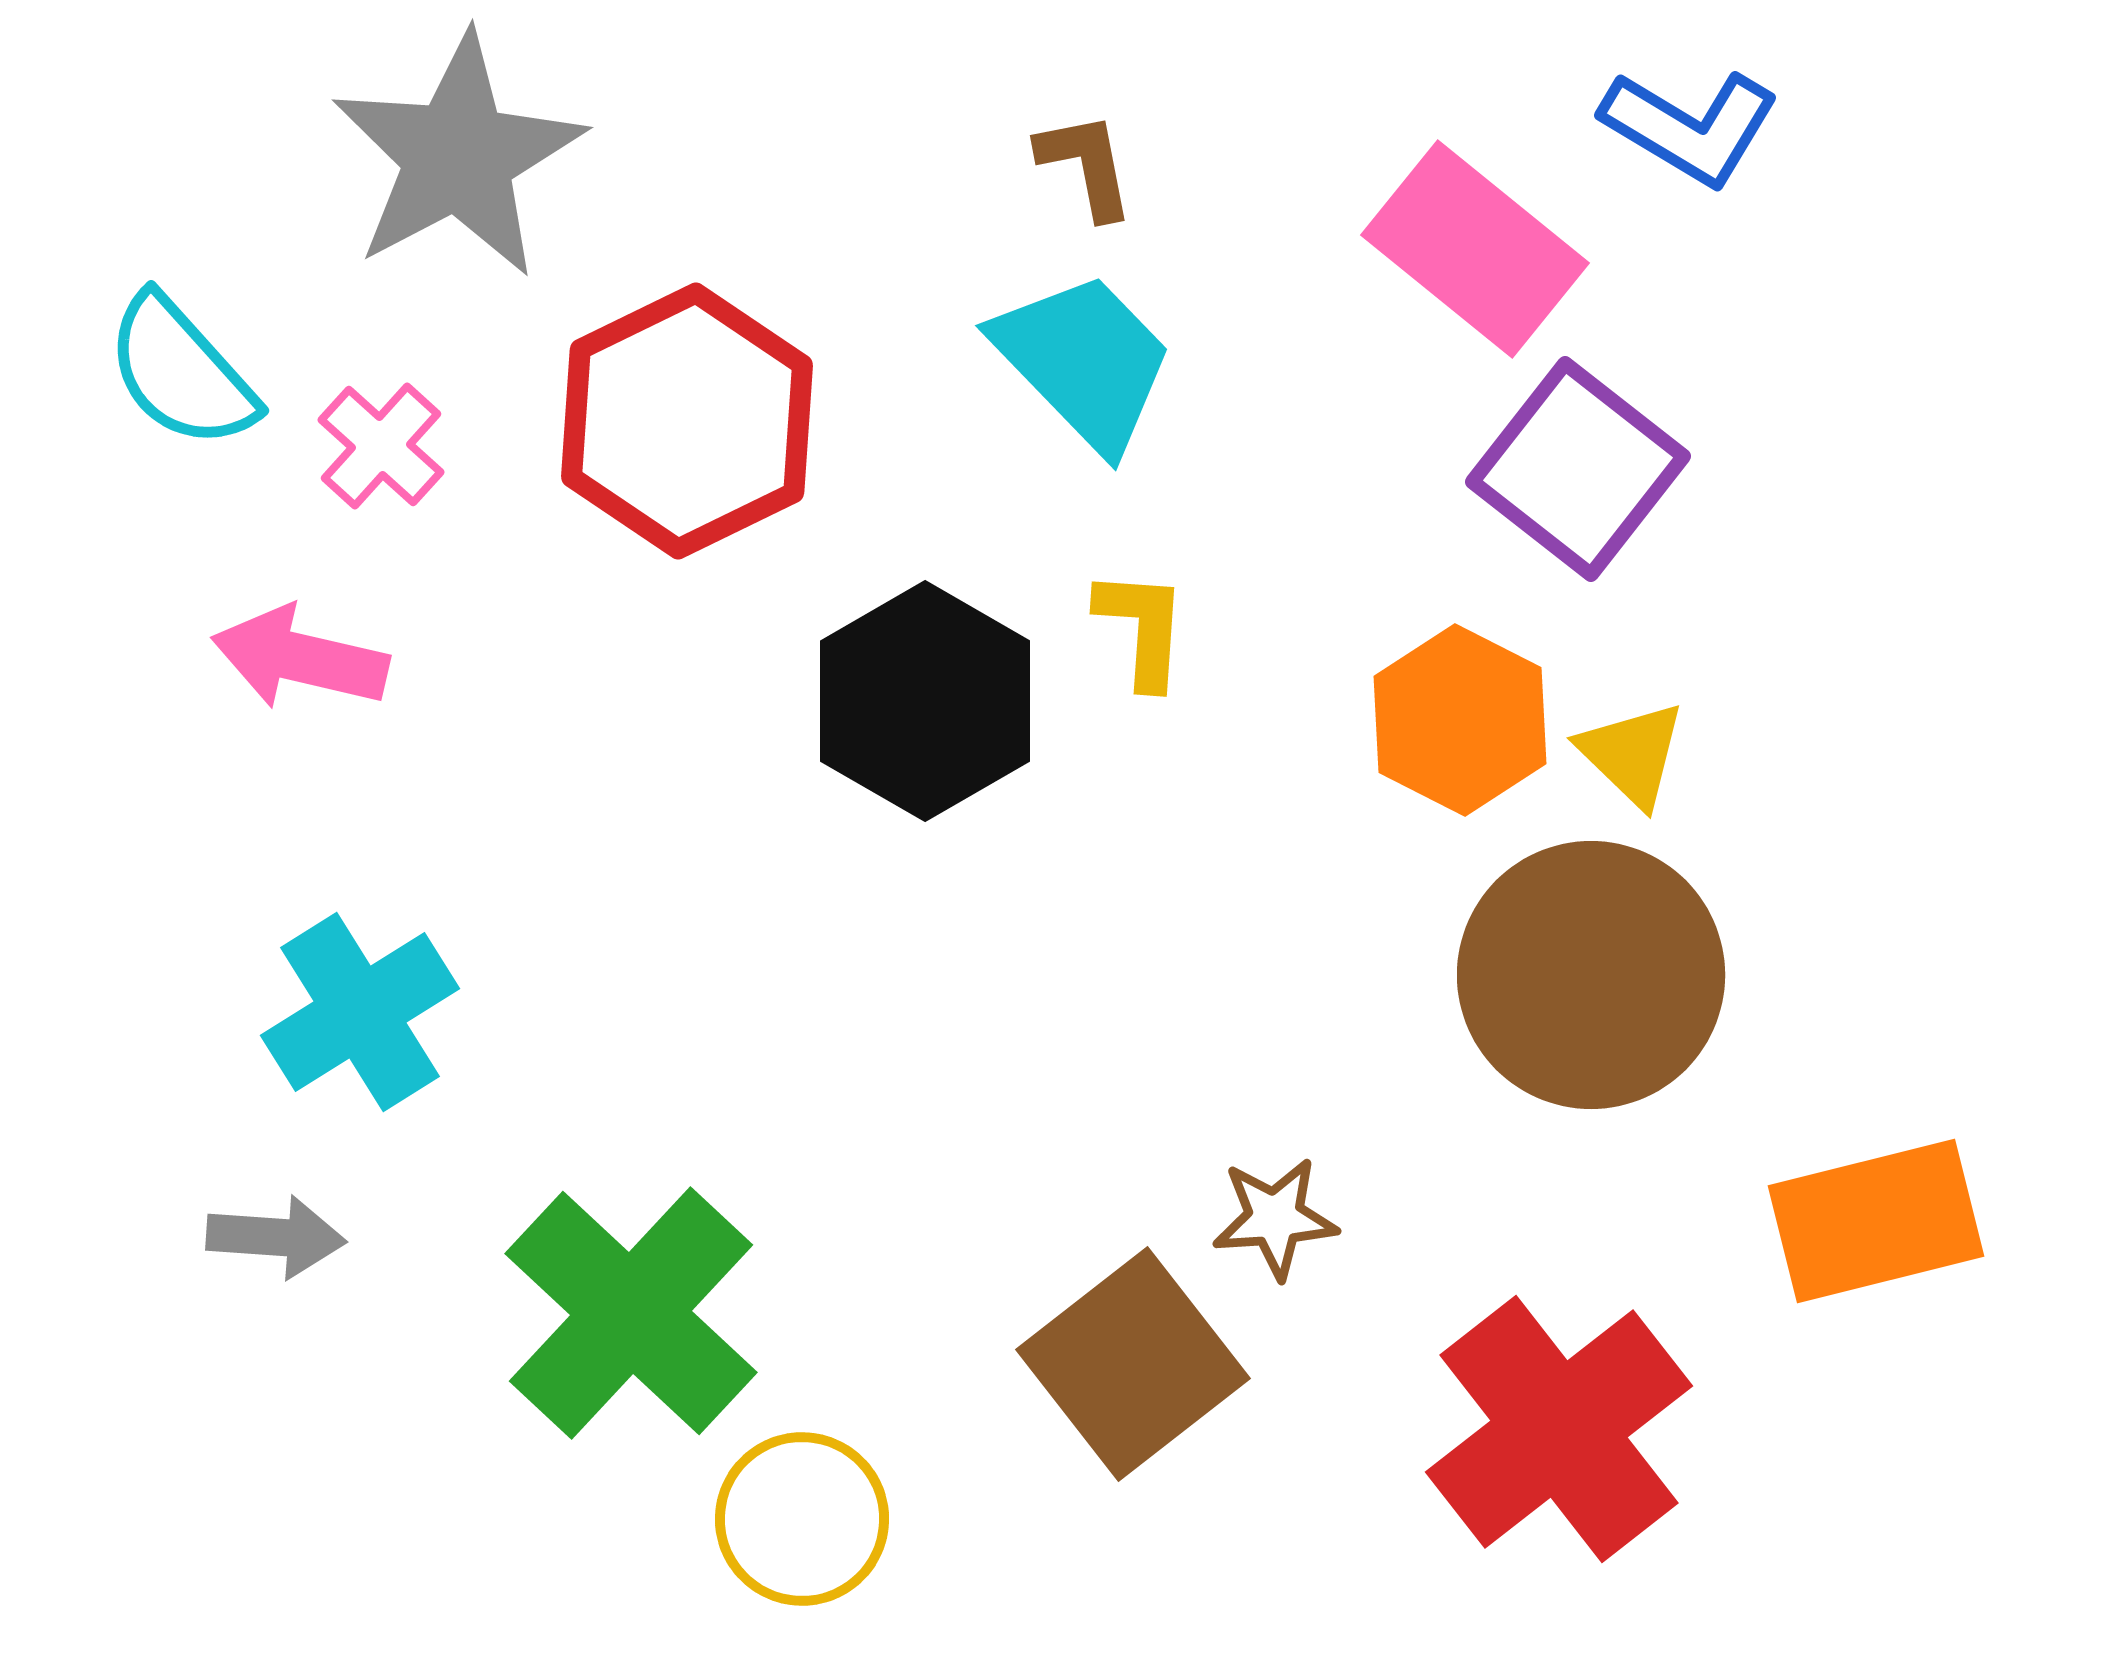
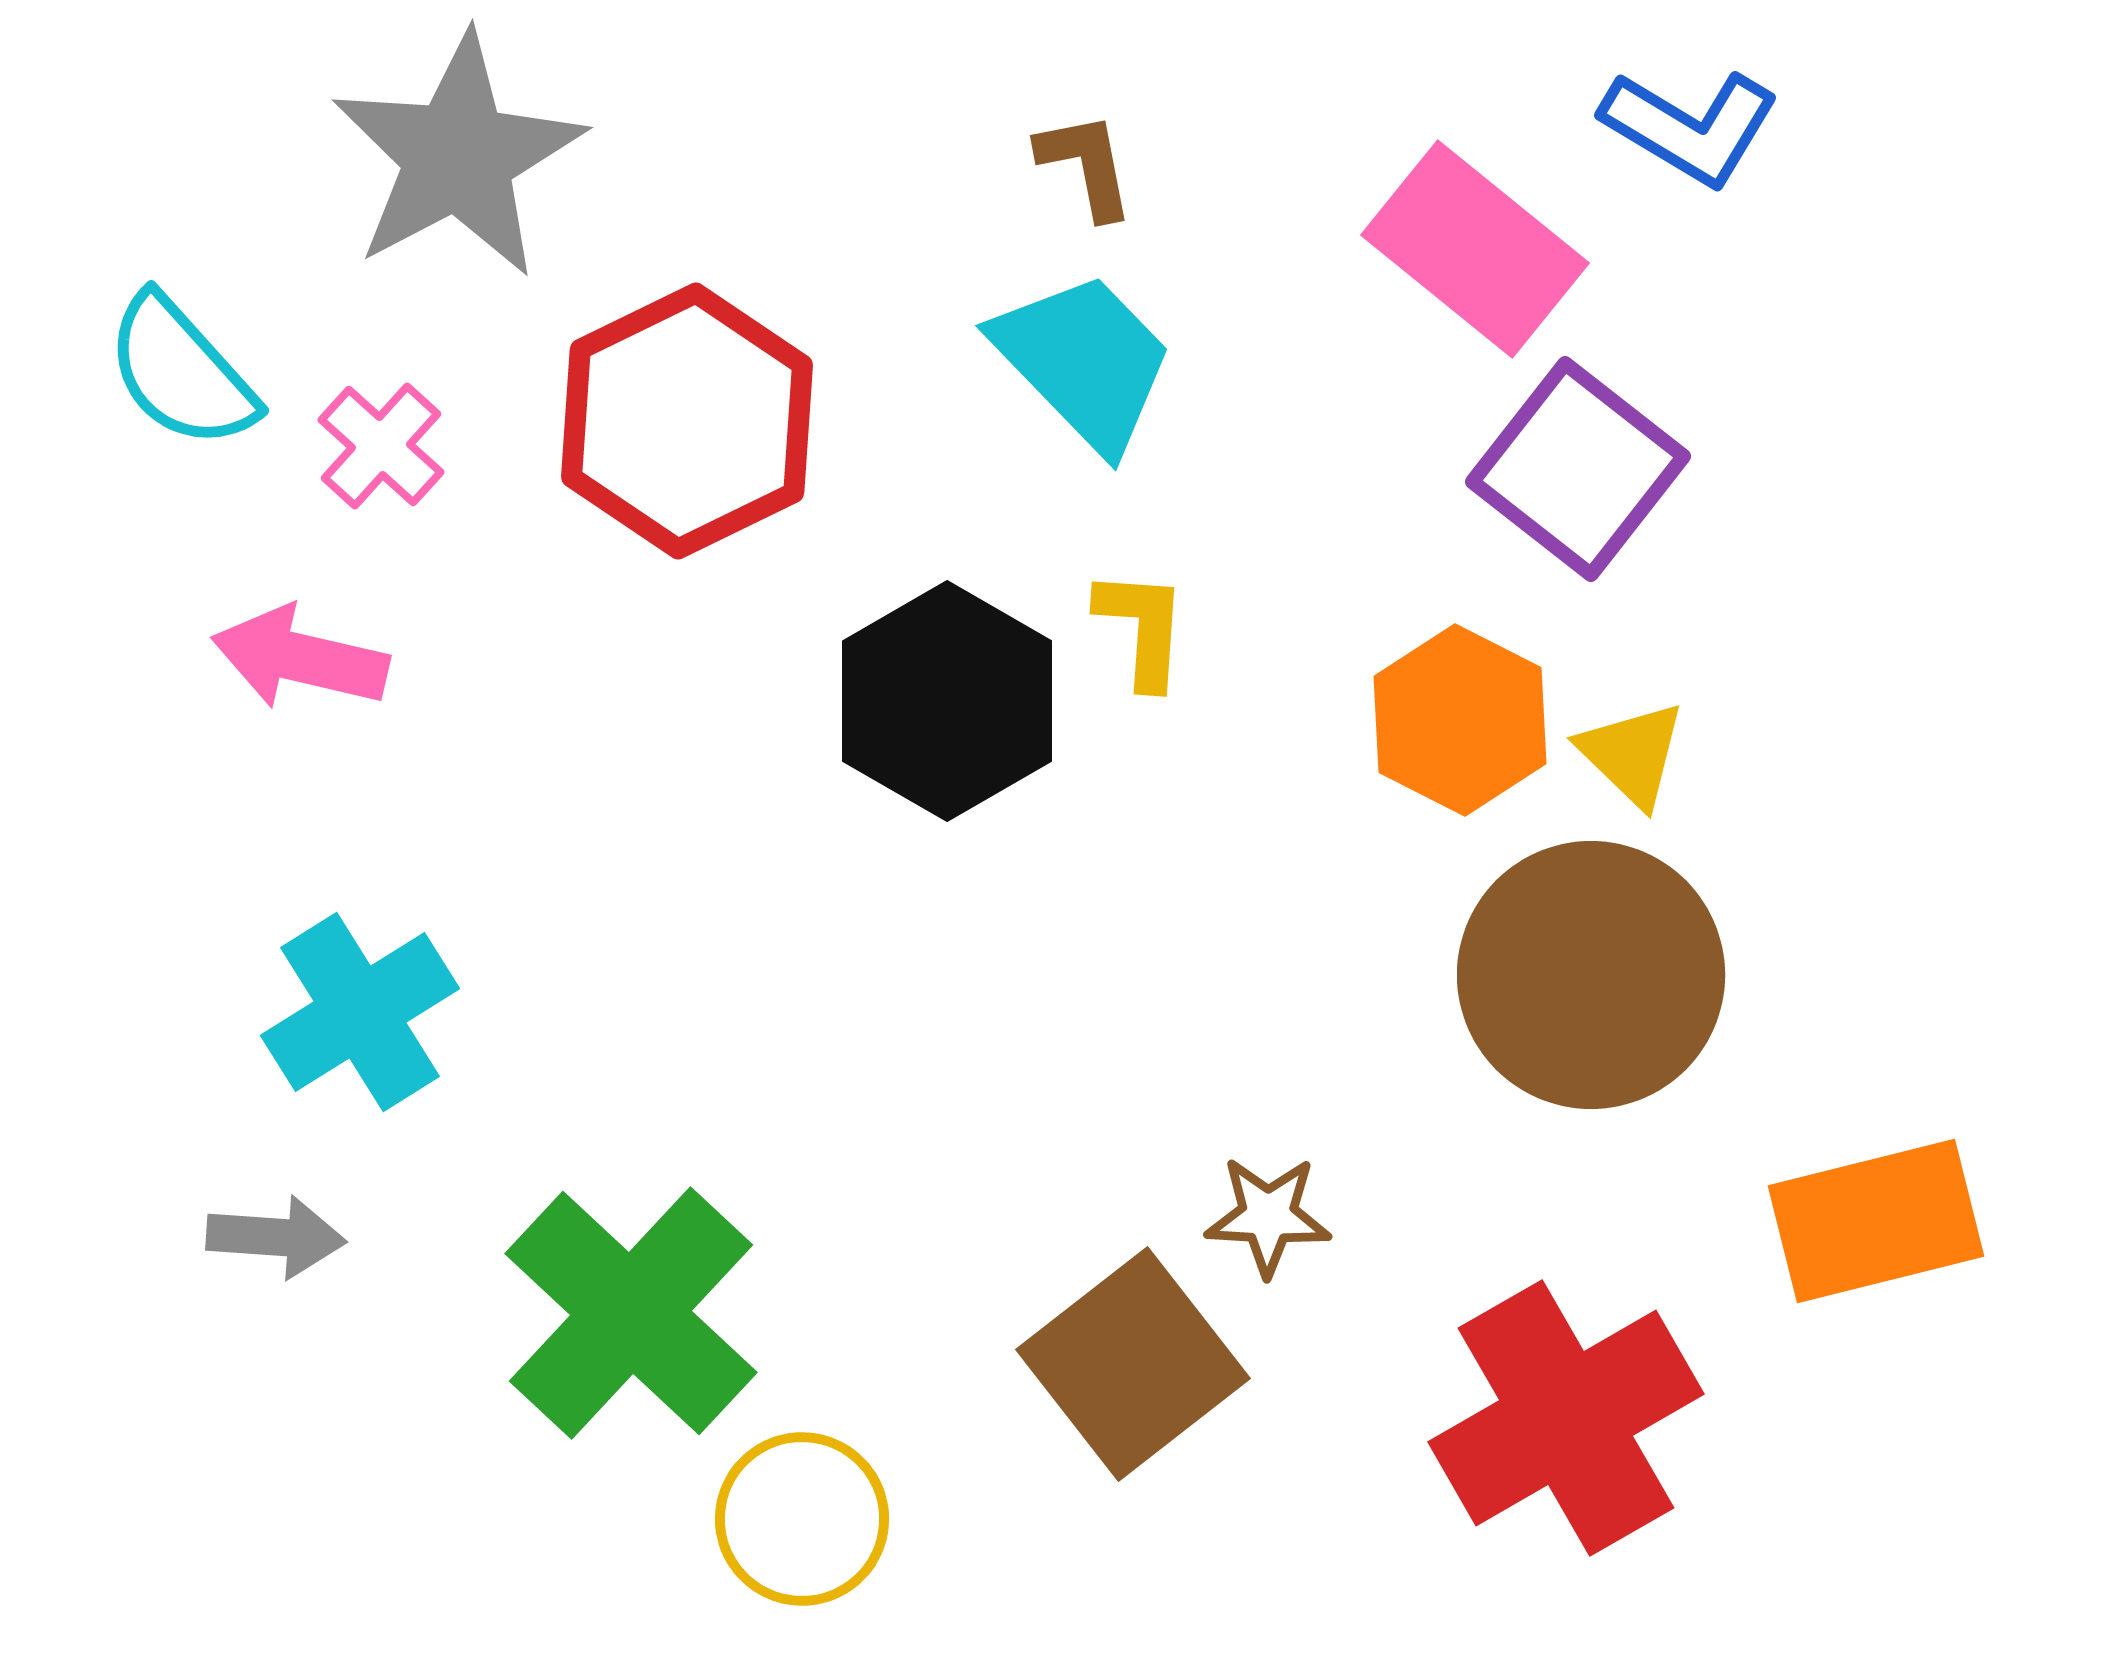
black hexagon: moved 22 px right
brown star: moved 7 px left, 2 px up; rotated 7 degrees clockwise
red cross: moved 7 px right, 11 px up; rotated 8 degrees clockwise
